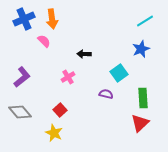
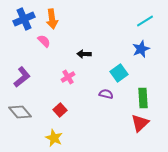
yellow star: moved 5 px down
